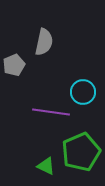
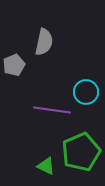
cyan circle: moved 3 px right
purple line: moved 1 px right, 2 px up
